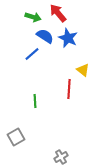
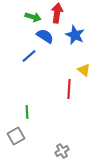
red arrow: moved 1 px left; rotated 48 degrees clockwise
blue star: moved 7 px right, 3 px up
blue line: moved 3 px left, 2 px down
yellow triangle: moved 1 px right
green line: moved 8 px left, 11 px down
gray square: moved 1 px up
gray cross: moved 1 px right, 6 px up
